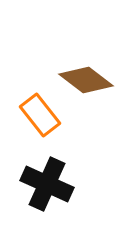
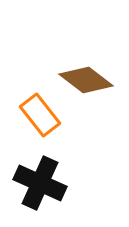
black cross: moved 7 px left, 1 px up
